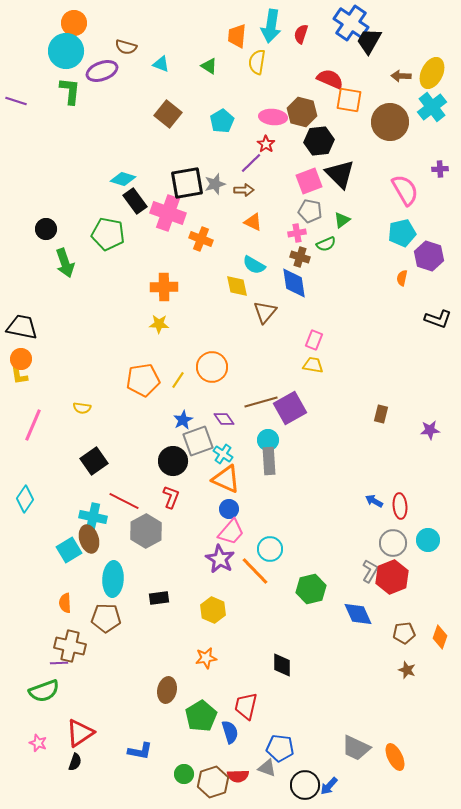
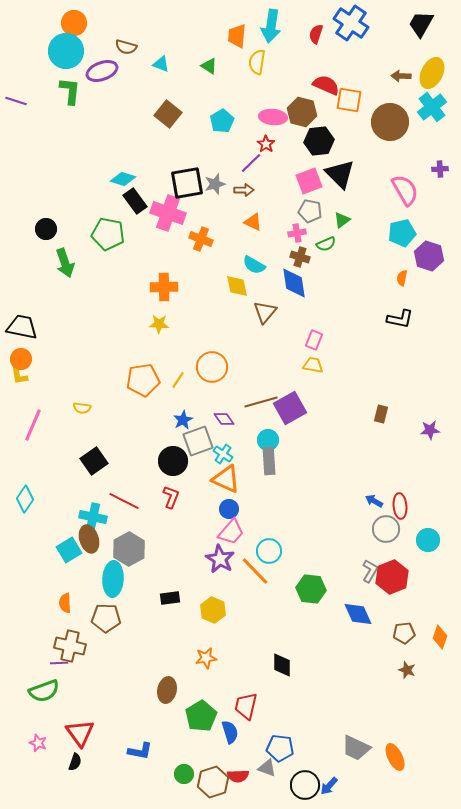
red semicircle at (301, 34): moved 15 px right
black trapezoid at (369, 41): moved 52 px right, 17 px up
red semicircle at (330, 79): moved 4 px left, 6 px down
black L-shape at (438, 319): moved 38 px left; rotated 8 degrees counterclockwise
gray hexagon at (146, 531): moved 17 px left, 18 px down
gray circle at (393, 543): moved 7 px left, 14 px up
cyan circle at (270, 549): moved 1 px left, 2 px down
green hexagon at (311, 589): rotated 20 degrees clockwise
black rectangle at (159, 598): moved 11 px right
red triangle at (80, 733): rotated 32 degrees counterclockwise
